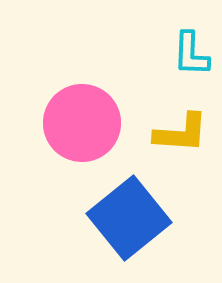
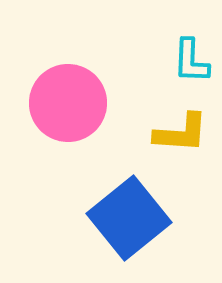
cyan L-shape: moved 7 px down
pink circle: moved 14 px left, 20 px up
